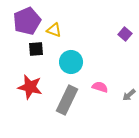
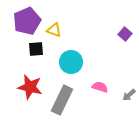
gray rectangle: moved 5 px left
